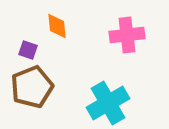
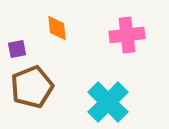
orange diamond: moved 2 px down
purple square: moved 11 px left, 1 px up; rotated 30 degrees counterclockwise
cyan cross: moved 1 px up; rotated 15 degrees counterclockwise
